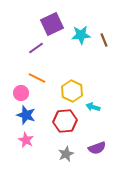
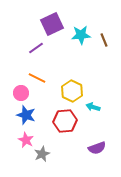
gray star: moved 24 px left
